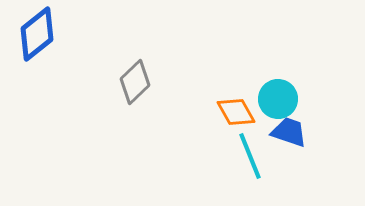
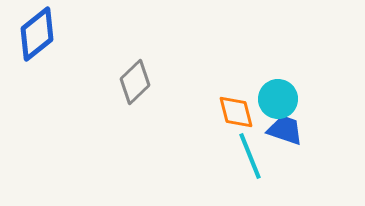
orange diamond: rotated 15 degrees clockwise
blue trapezoid: moved 4 px left, 2 px up
